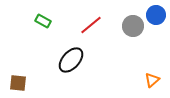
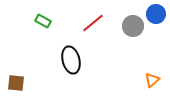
blue circle: moved 1 px up
red line: moved 2 px right, 2 px up
black ellipse: rotated 56 degrees counterclockwise
brown square: moved 2 px left
